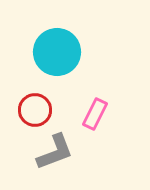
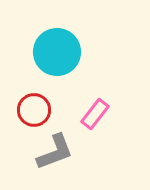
red circle: moved 1 px left
pink rectangle: rotated 12 degrees clockwise
